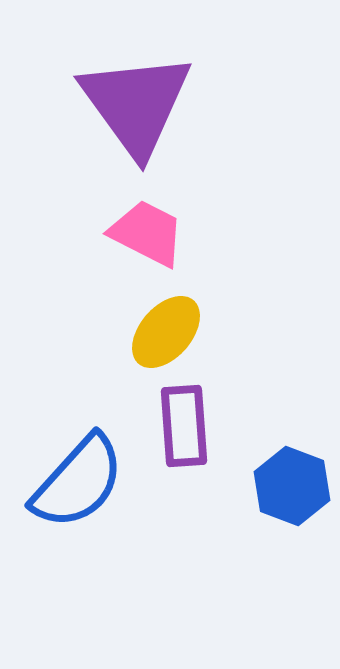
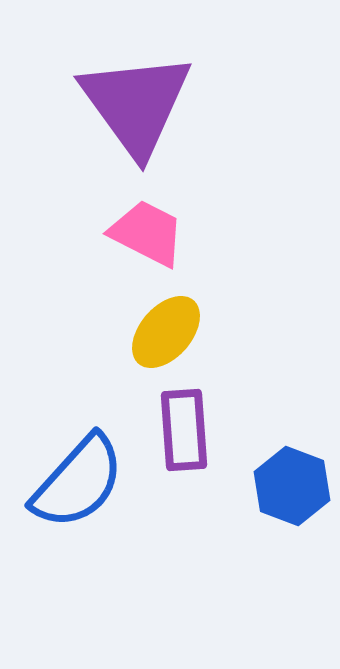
purple rectangle: moved 4 px down
